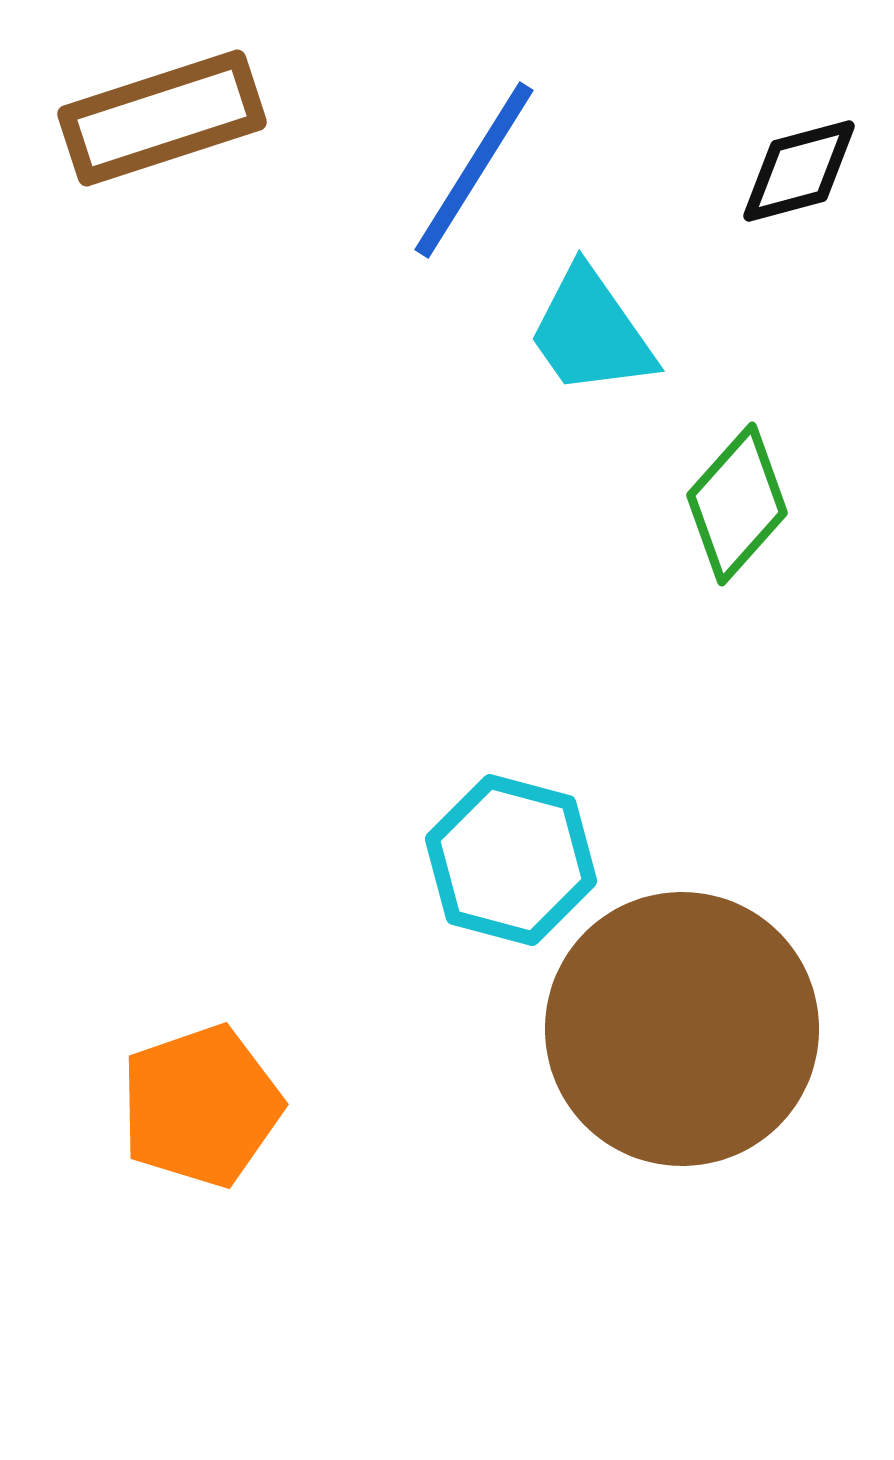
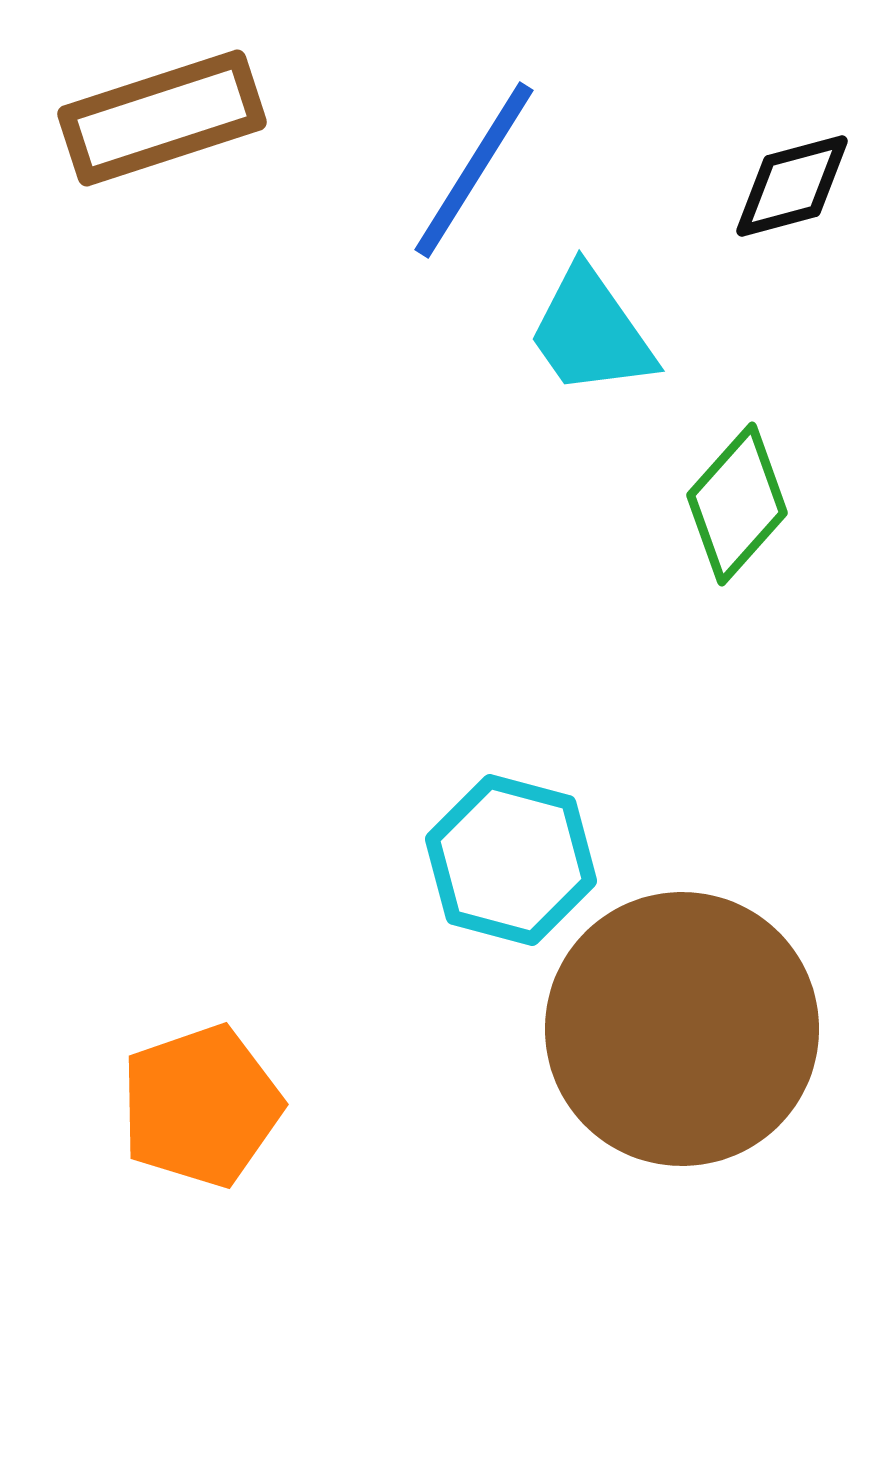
black diamond: moved 7 px left, 15 px down
